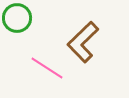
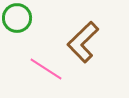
pink line: moved 1 px left, 1 px down
